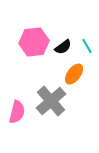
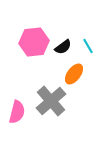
cyan line: moved 1 px right
